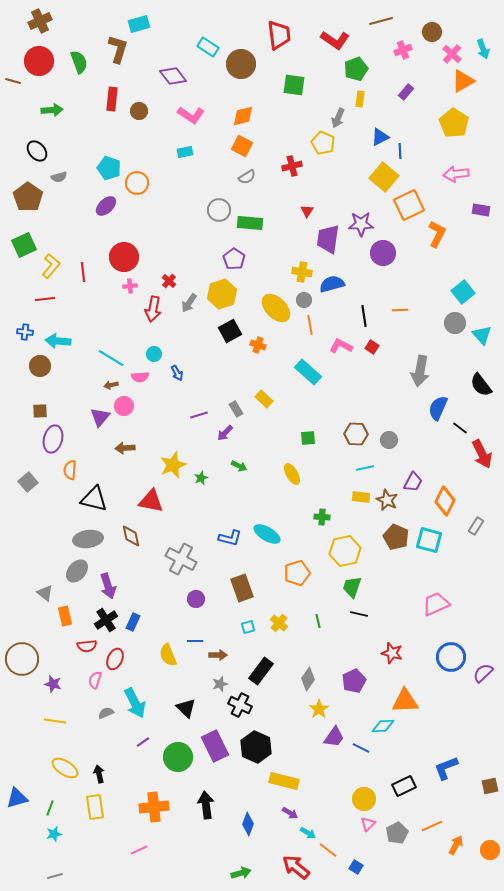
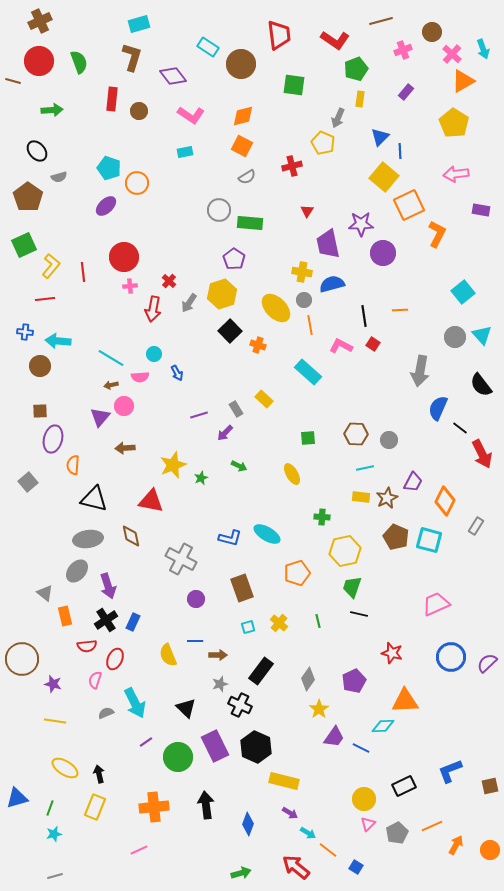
brown L-shape at (118, 49): moved 14 px right, 8 px down
blue triangle at (380, 137): rotated 18 degrees counterclockwise
purple trapezoid at (328, 239): moved 5 px down; rotated 20 degrees counterclockwise
gray circle at (455, 323): moved 14 px down
black square at (230, 331): rotated 15 degrees counterclockwise
red square at (372, 347): moved 1 px right, 3 px up
orange semicircle at (70, 470): moved 3 px right, 5 px up
brown star at (387, 500): moved 2 px up; rotated 20 degrees clockwise
purple semicircle at (483, 673): moved 4 px right, 10 px up
purple line at (143, 742): moved 3 px right
blue L-shape at (446, 768): moved 4 px right, 3 px down
yellow rectangle at (95, 807): rotated 30 degrees clockwise
